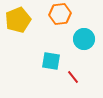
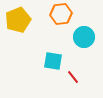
orange hexagon: moved 1 px right
cyan circle: moved 2 px up
cyan square: moved 2 px right
